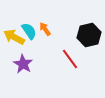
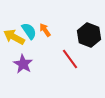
orange arrow: moved 1 px down
black hexagon: rotated 25 degrees counterclockwise
